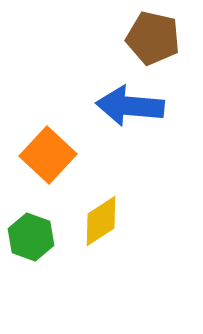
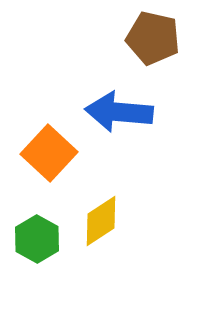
blue arrow: moved 11 px left, 6 px down
orange square: moved 1 px right, 2 px up
green hexagon: moved 6 px right, 2 px down; rotated 9 degrees clockwise
